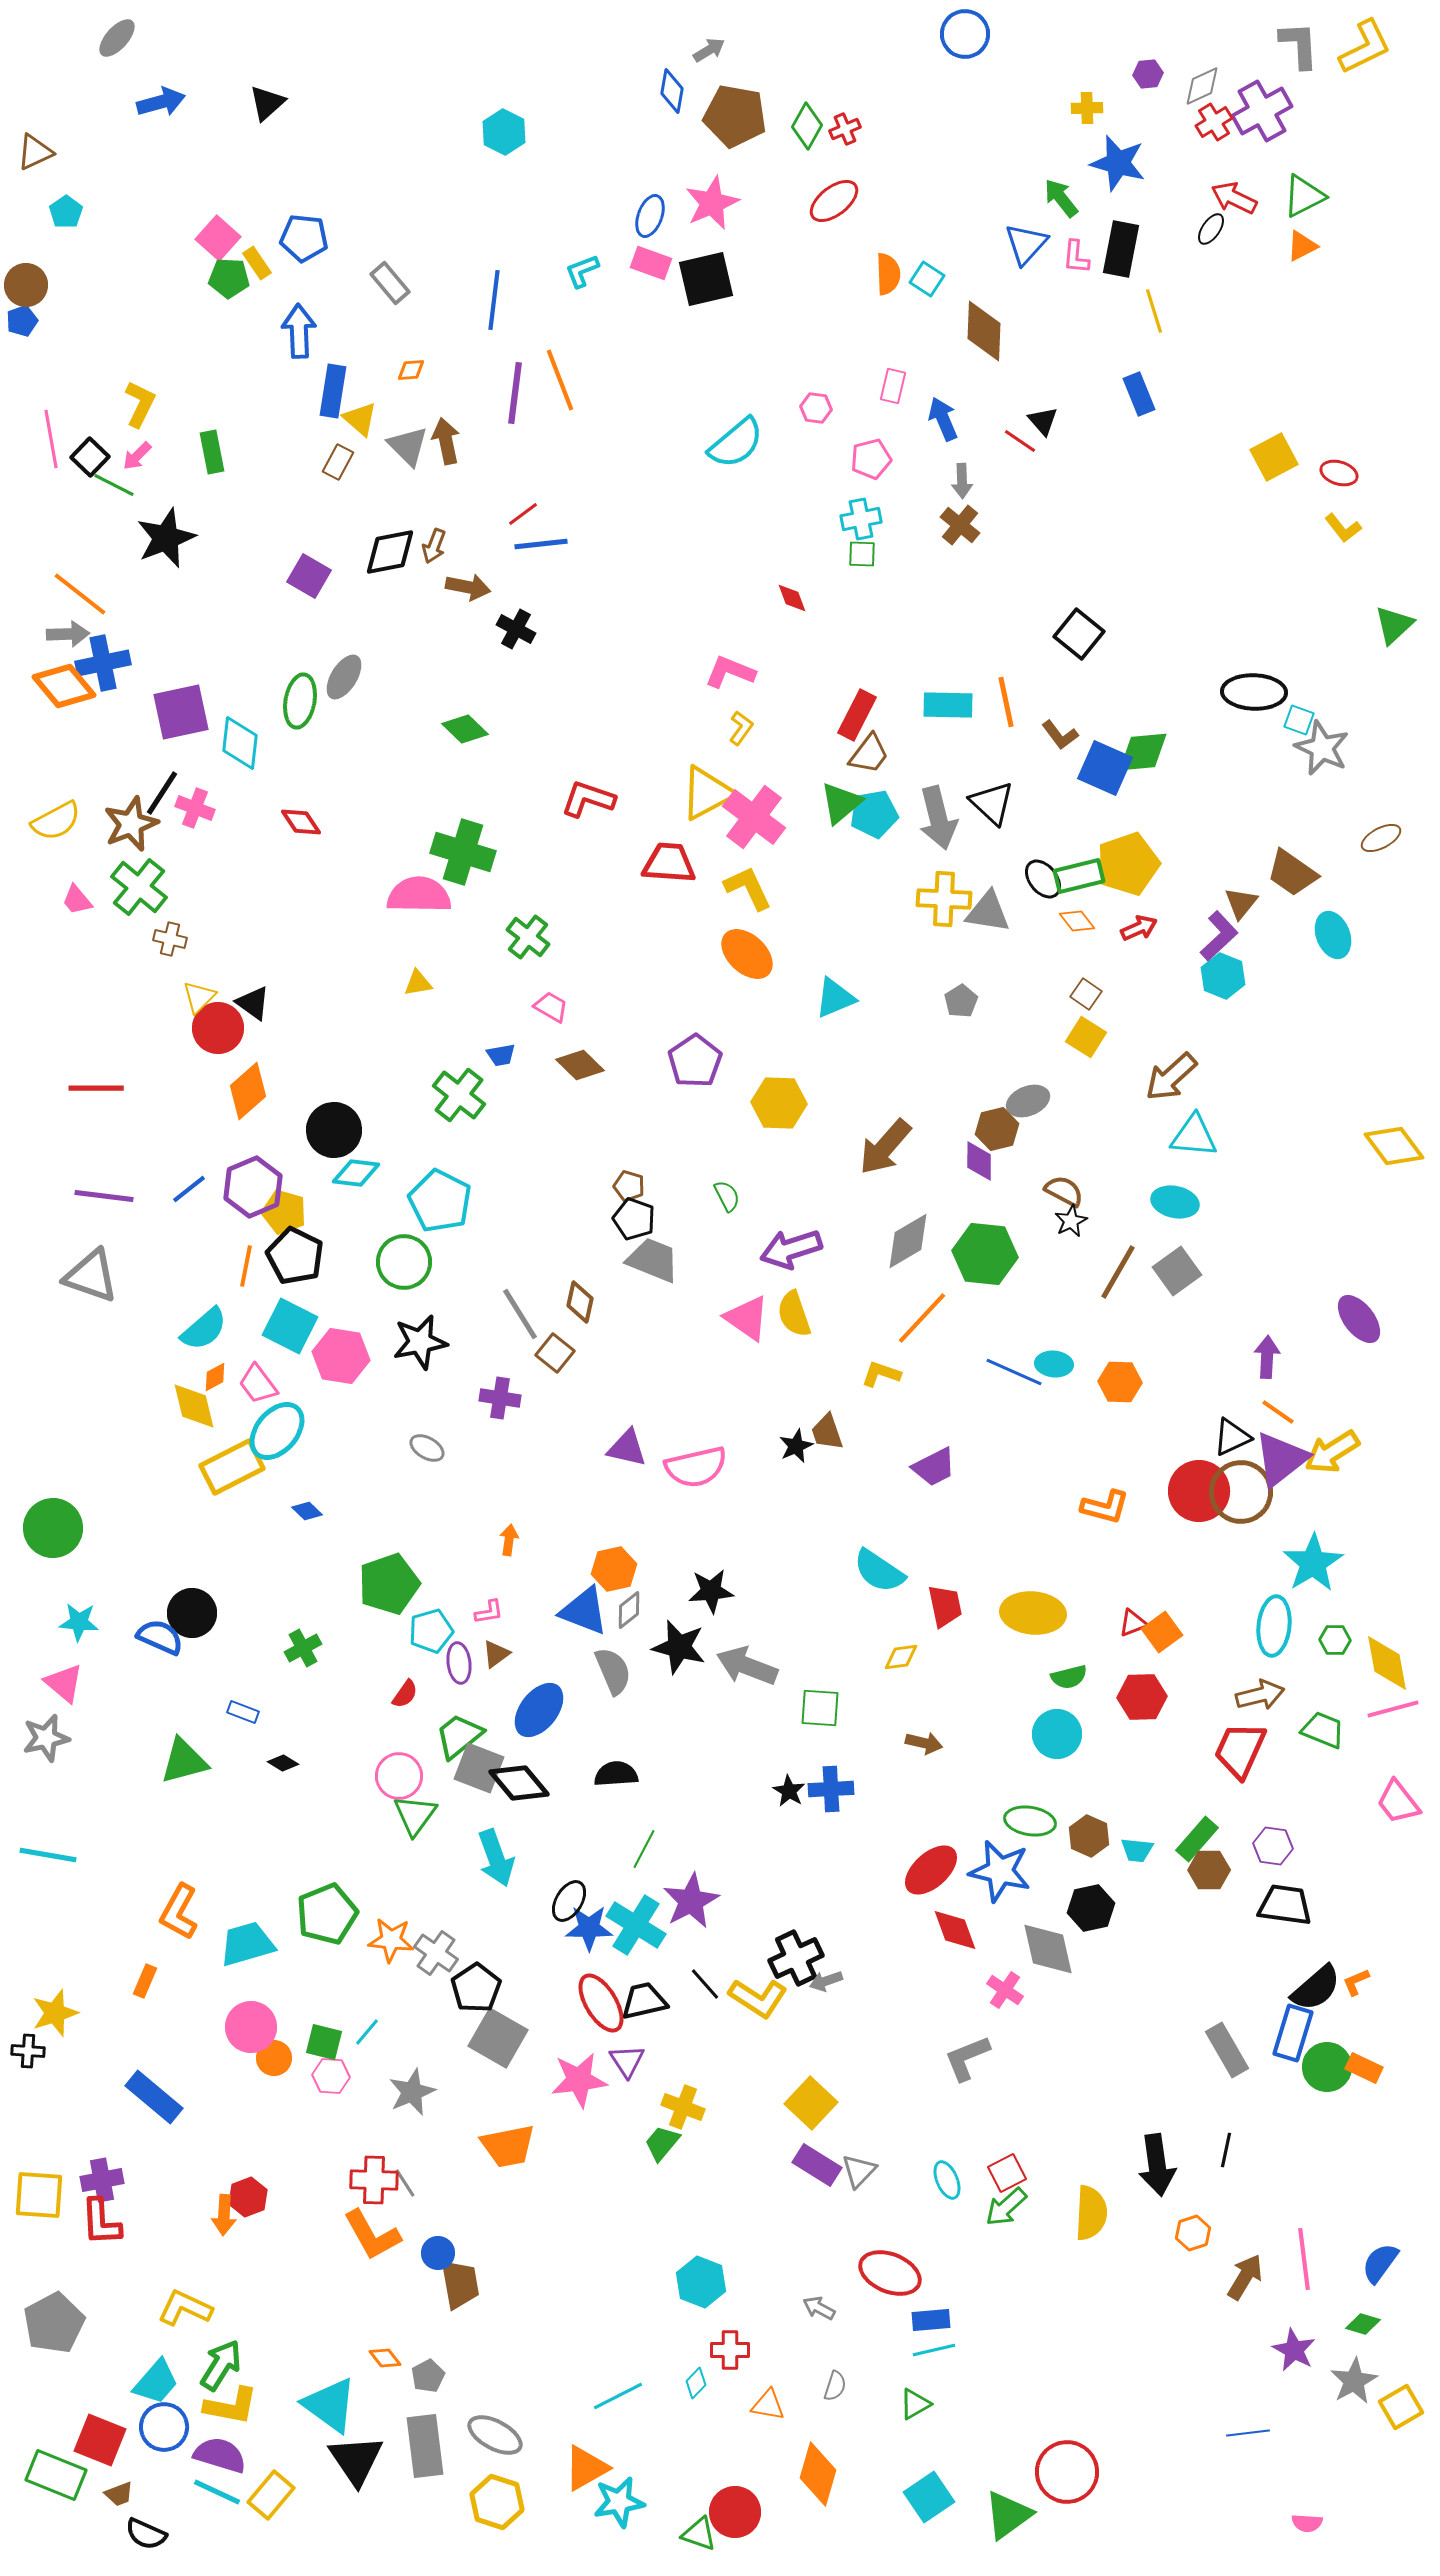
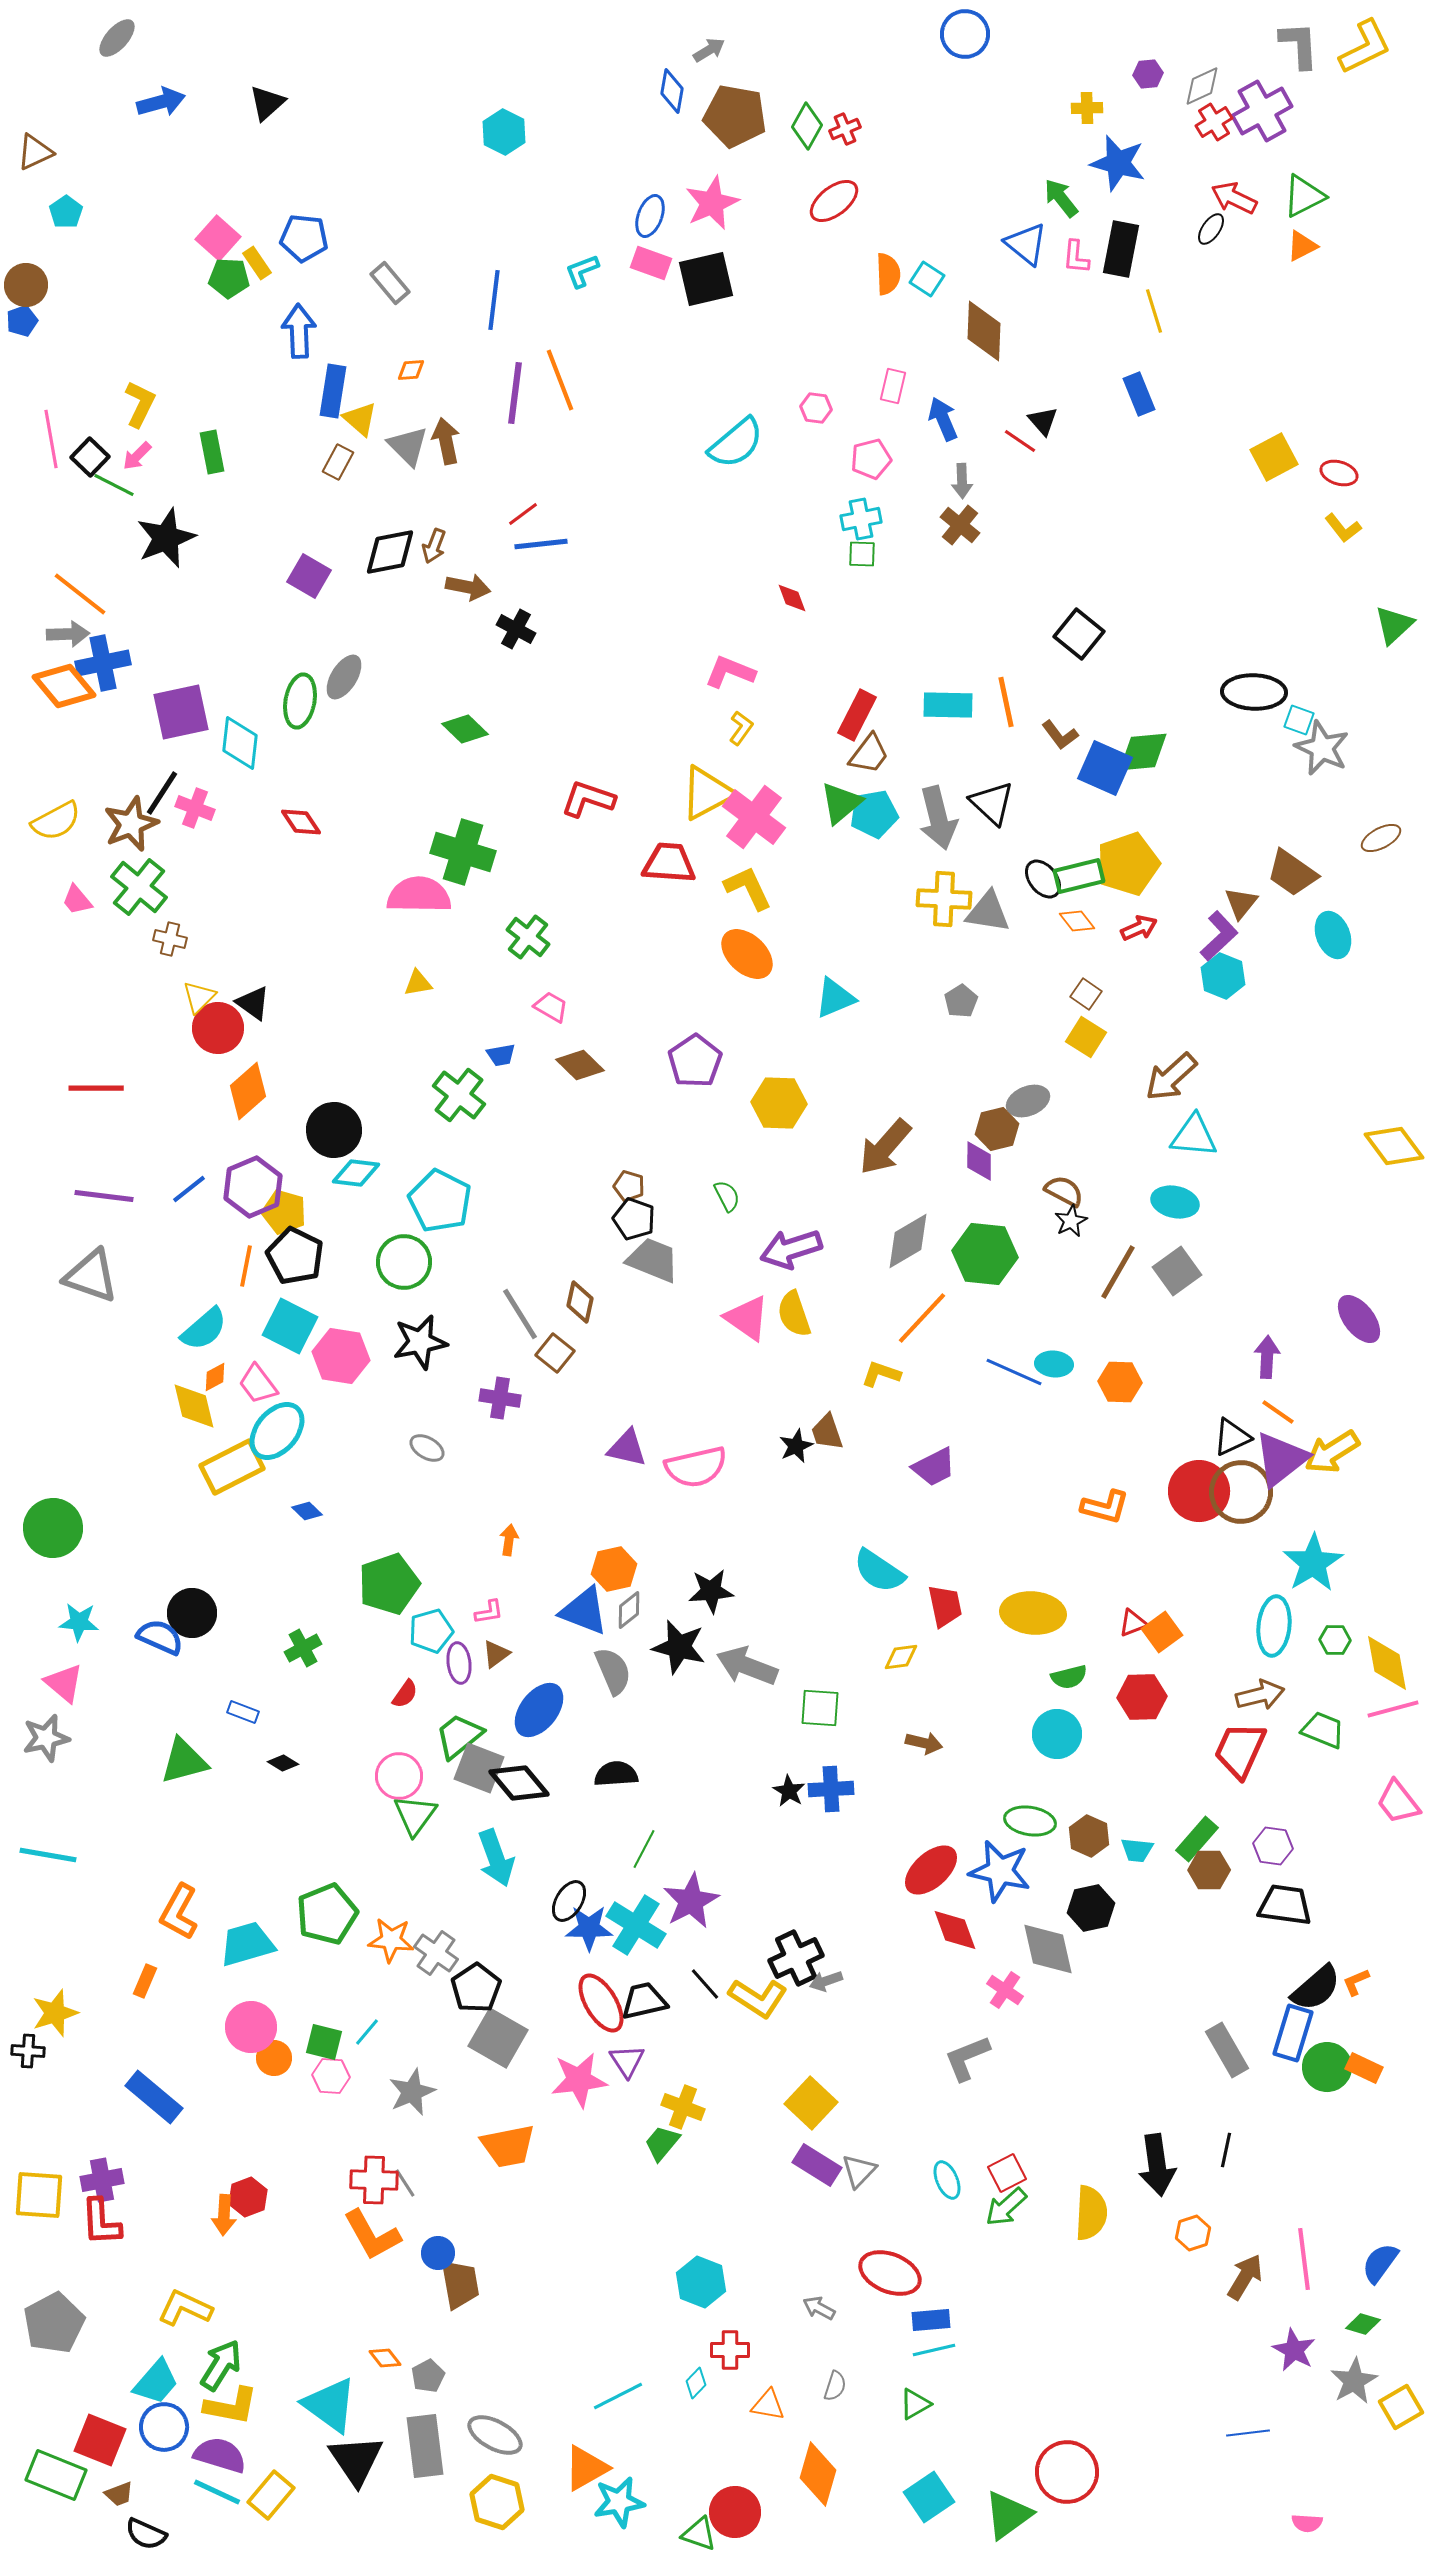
blue triangle at (1026, 244): rotated 33 degrees counterclockwise
